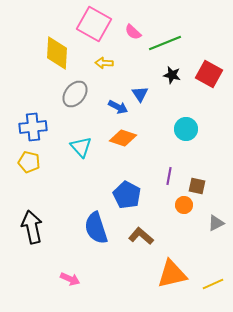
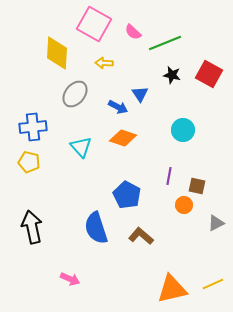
cyan circle: moved 3 px left, 1 px down
orange triangle: moved 15 px down
